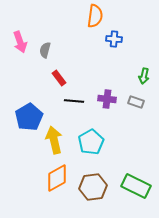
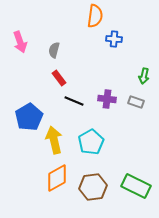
gray semicircle: moved 9 px right
black line: rotated 18 degrees clockwise
